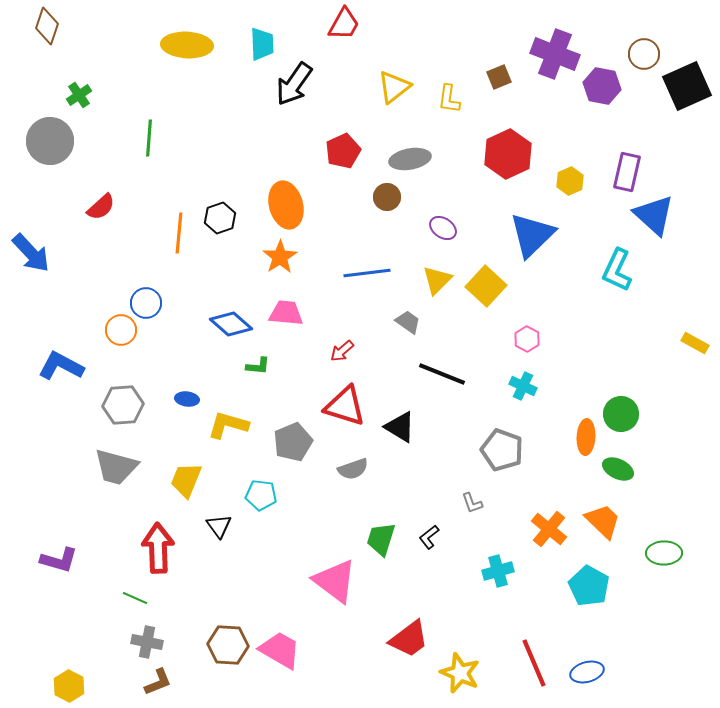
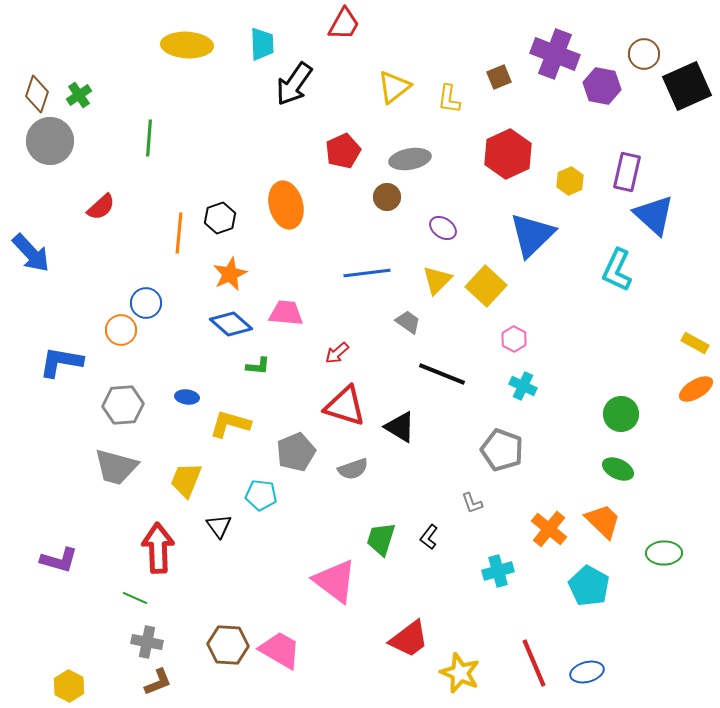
brown diamond at (47, 26): moved 10 px left, 68 px down
orange star at (280, 257): moved 50 px left, 17 px down; rotated 8 degrees clockwise
pink hexagon at (527, 339): moved 13 px left
red arrow at (342, 351): moved 5 px left, 2 px down
blue L-shape at (61, 366): moved 4 px up; rotated 18 degrees counterclockwise
blue ellipse at (187, 399): moved 2 px up
yellow L-shape at (228, 425): moved 2 px right, 1 px up
orange ellipse at (586, 437): moved 110 px right, 48 px up; rotated 56 degrees clockwise
gray pentagon at (293, 442): moved 3 px right, 10 px down
black L-shape at (429, 537): rotated 15 degrees counterclockwise
